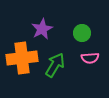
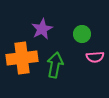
green circle: moved 1 px down
pink semicircle: moved 5 px right, 1 px up
green arrow: rotated 20 degrees counterclockwise
